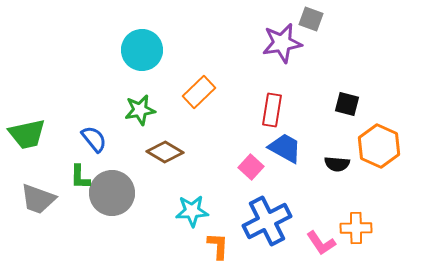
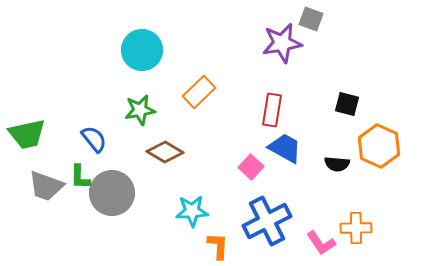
gray trapezoid: moved 8 px right, 13 px up
